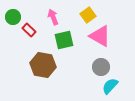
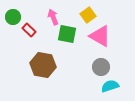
green square: moved 3 px right, 6 px up; rotated 24 degrees clockwise
cyan semicircle: rotated 30 degrees clockwise
